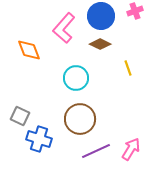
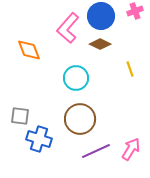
pink L-shape: moved 4 px right
yellow line: moved 2 px right, 1 px down
gray square: rotated 18 degrees counterclockwise
